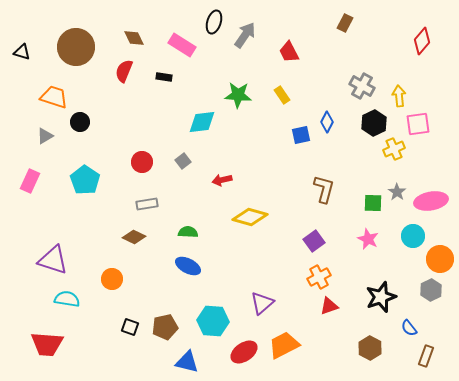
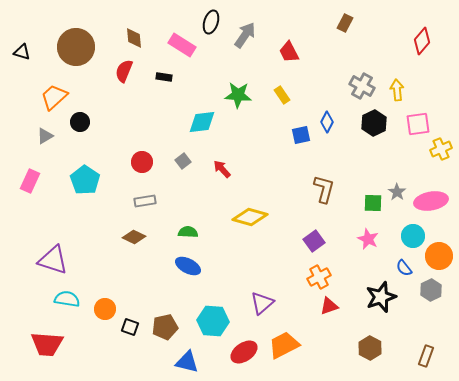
black ellipse at (214, 22): moved 3 px left
brown diamond at (134, 38): rotated 20 degrees clockwise
yellow arrow at (399, 96): moved 2 px left, 6 px up
orange trapezoid at (54, 97): rotated 60 degrees counterclockwise
yellow cross at (394, 149): moved 47 px right
red arrow at (222, 180): moved 11 px up; rotated 60 degrees clockwise
gray rectangle at (147, 204): moved 2 px left, 3 px up
orange circle at (440, 259): moved 1 px left, 3 px up
orange circle at (112, 279): moved 7 px left, 30 px down
blue semicircle at (409, 328): moved 5 px left, 60 px up
